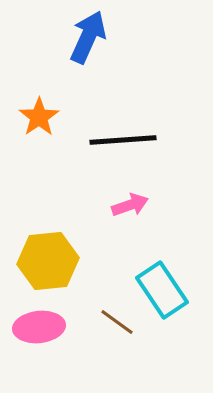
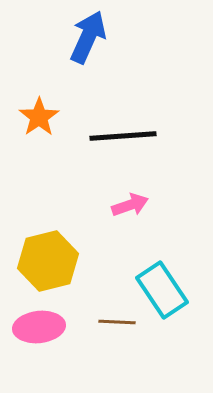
black line: moved 4 px up
yellow hexagon: rotated 8 degrees counterclockwise
brown line: rotated 33 degrees counterclockwise
